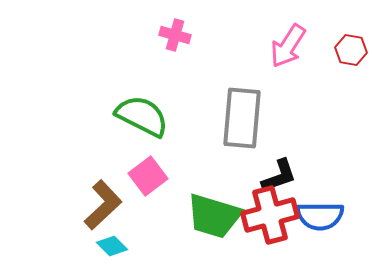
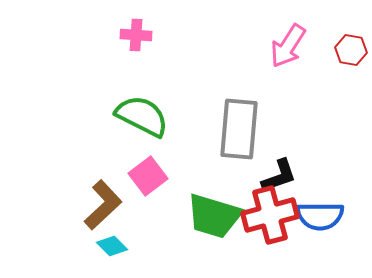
pink cross: moved 39 px left; rotated 12 degrees counterclockwise
gray rectangle: moved 3 px left, 11 px down
